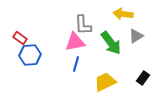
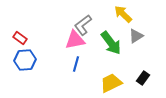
yellow arrow: rotated 36 degrees clockwise
gray L-shape: rotated 55 degrees clockwise
pink triangle: moved 2 px up
blue hexagon: moved 5 px left, 5 px down
yellow trapezoid: moved 6 px right, 1 px down
